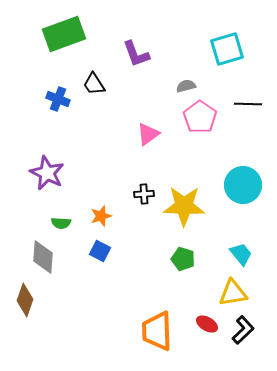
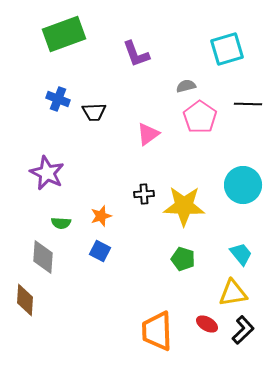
black trapezoid: moved 28 px down; rotated 60 degrees counterclockwise
brown diamond: rotated 16 degrees counterclockwise
